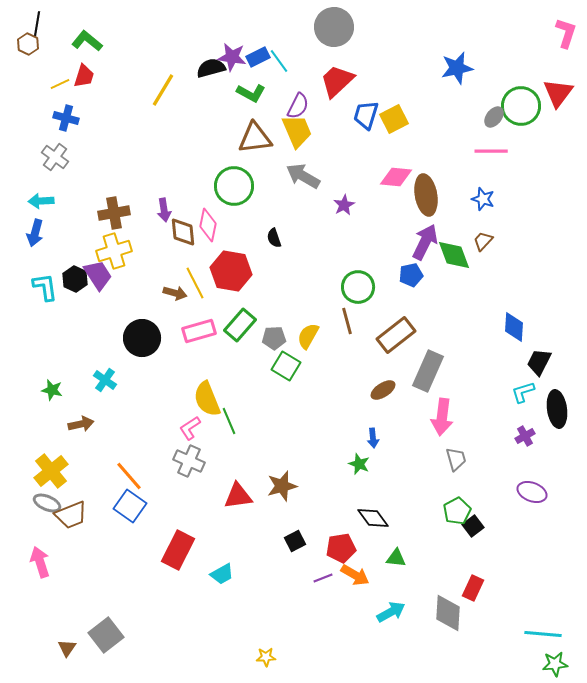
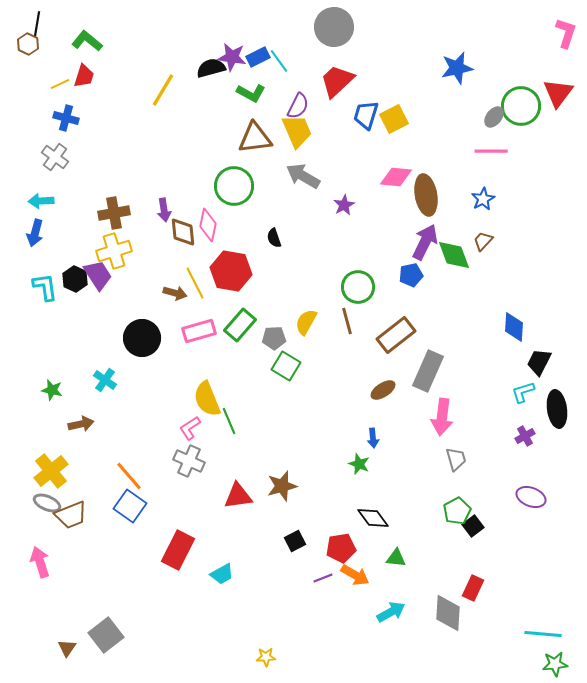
blue star at (483, 199): rotated 25 degrees clockwise
yellow semicircle at (308, 336): moved 2 px left, 14 px up
purple ellipse at (532, 492): moved 1 px left, 5 px down
